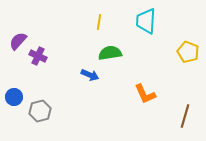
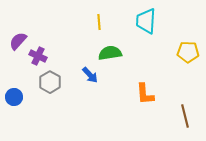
yellow line: rotated 14 degrees counterclockwise
yellow pentagon: rotated 20 degrees counterclockwise
blue arrow: rotated 24 degrees clockwise
orange L-shape: rotated 20 degrees clockwise
gray hexagon: moved 10 px right, 29 px up; rotated 15 degrees counterclockwise
brown line: rotated 30 degrees counterclockwise
